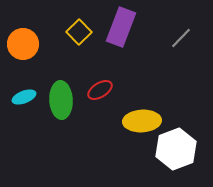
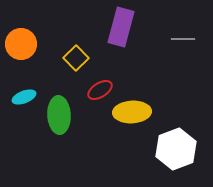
purple rectangle: rotated 6 degrees counterclockwise
yellow square: moved 3 px left, 26 px down
gray line: moved 2 px right, 1 px down; rotated 45 degrees clockwise
orange circle: moved 2 px left
green ellipse: moved 2 px left, 15 px down
yellow ellipse: moved 10 px left, 9 px up
